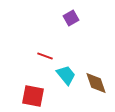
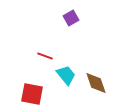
red square: moved 1 px left, 2 px up
